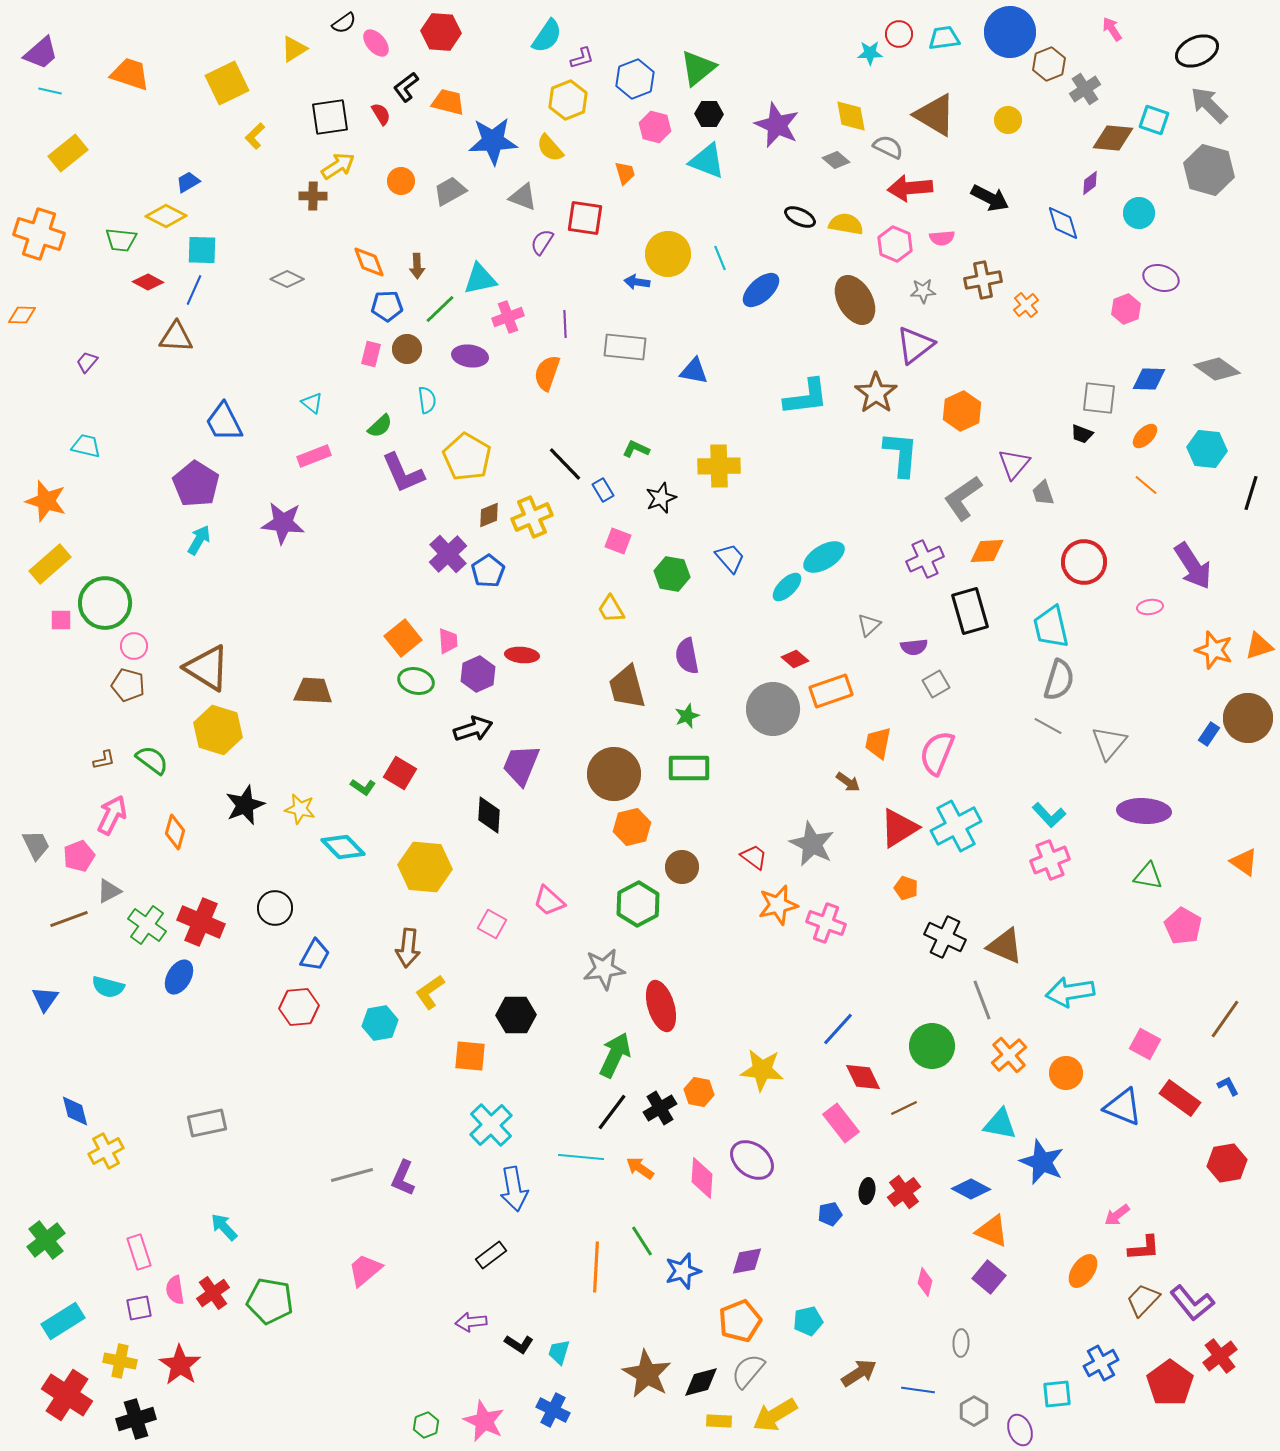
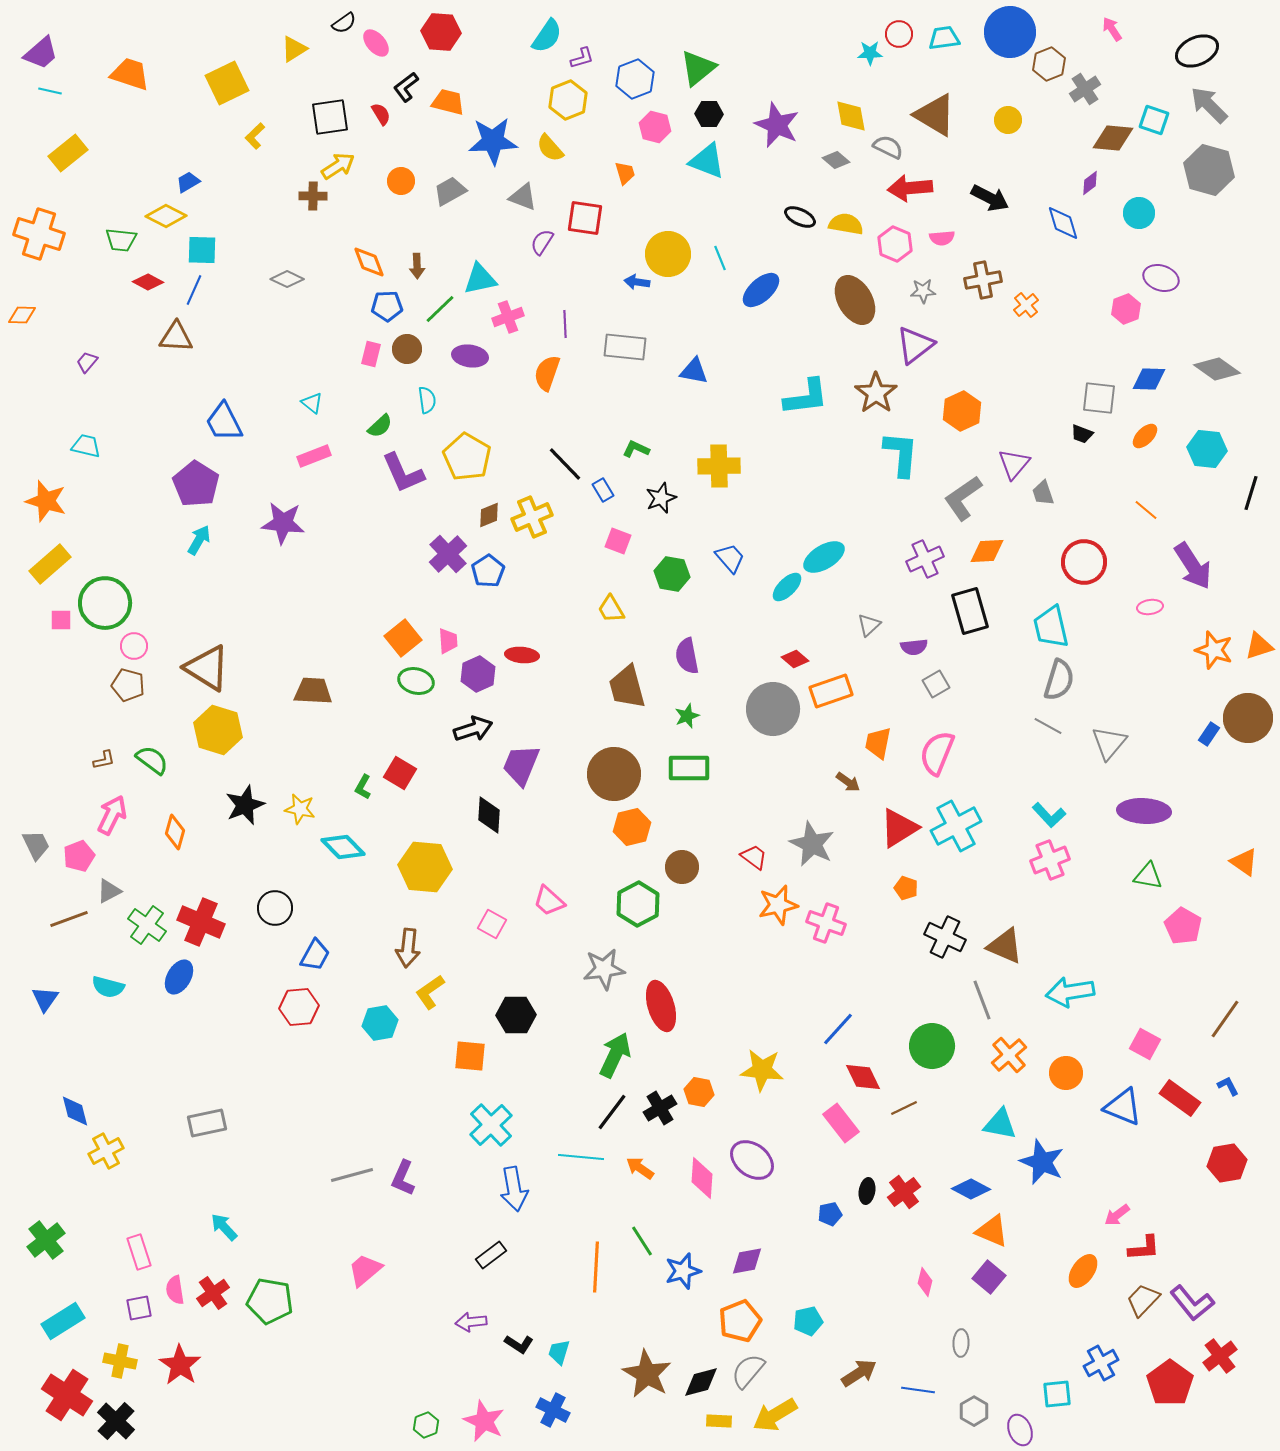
orange line at (1146, 485): moved 25 px down
green L-shape at (363, 787): rotated 85 degrees clockwise
black cross at (136, 1419): moved 20 px left, 2 px down; rotated 30 degrees counterclockwise
